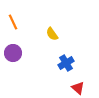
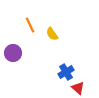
orange line: moved 17 px right, 3 px down
blue cross: moved 9 px down
